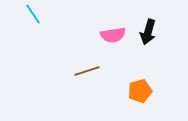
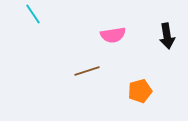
black arrow: moved 19 px right, 4 px down; rotated 25 degrees counterclockwise
